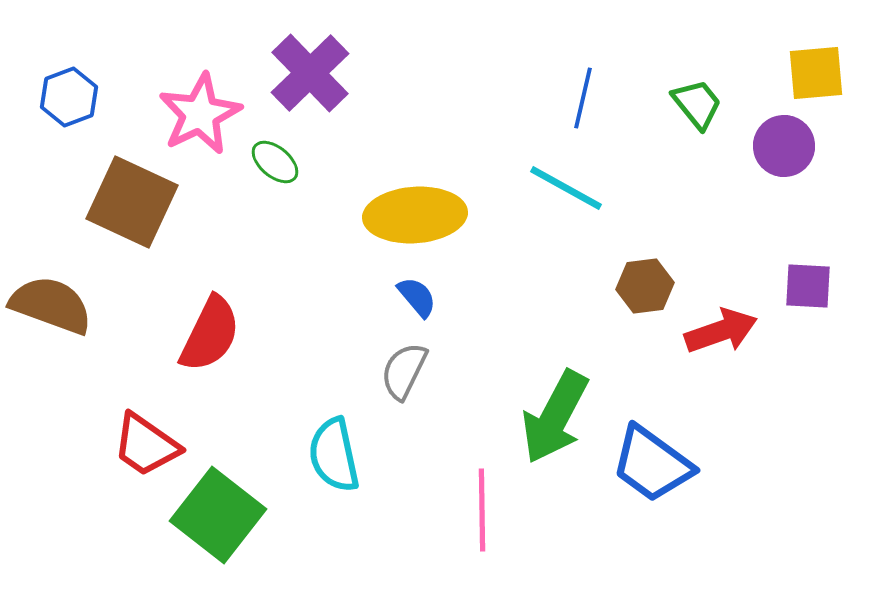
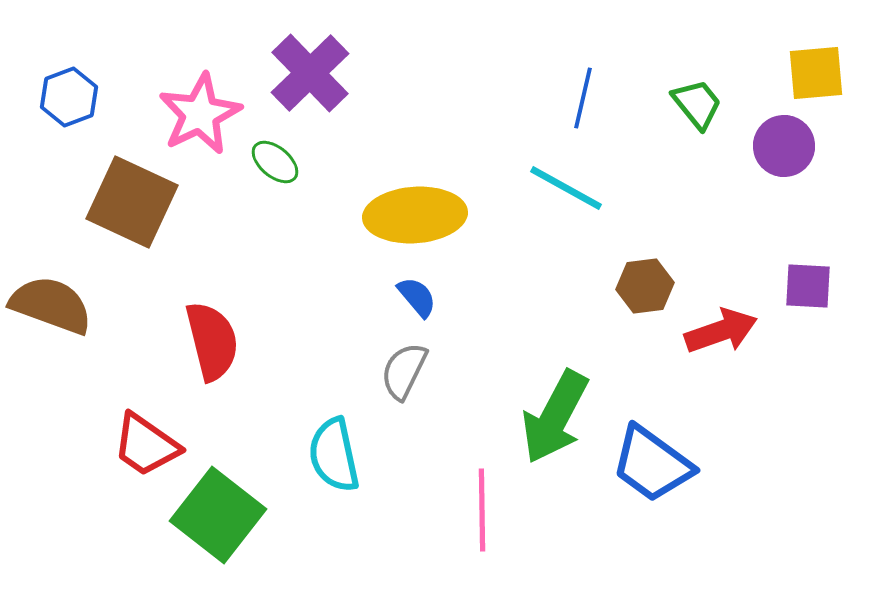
red semicircle: moved 2 px right, 7 px down; rotated 40 degrees counterclockwise
